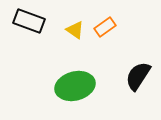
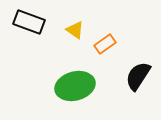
black rectangle: moved 1 px down
orange rectangle: moved 17 px down
